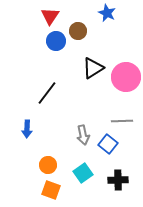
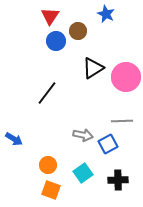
blue star: moved 1 px left, 1 px down
blue arrow: moved 13 px left, 10 px down; rotated 60 degrees counterclockwise
gray arrow: rotated 66 degrees counterclockwise
blue square: rotated 24 degrees clockwise
